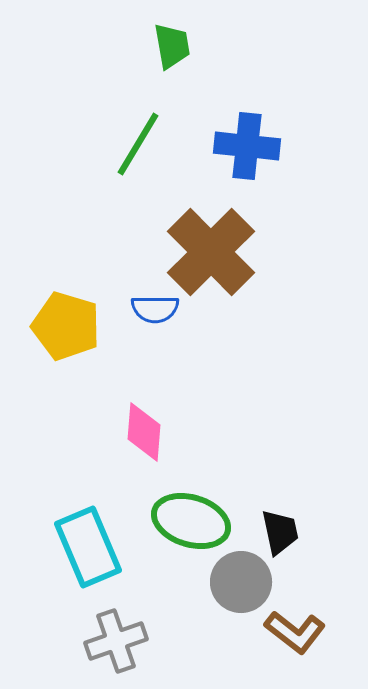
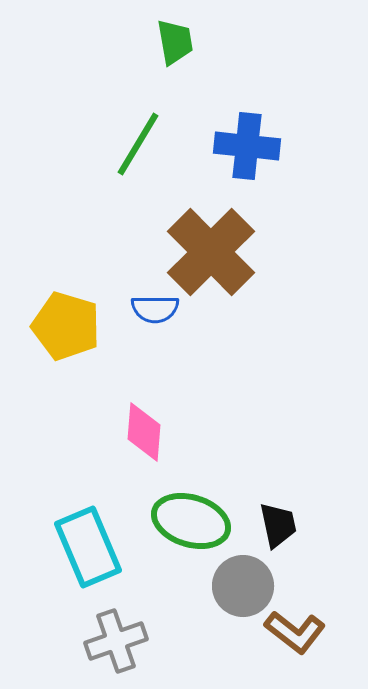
green trapezoid: moved 3 px right, 4 px up
black trapezoid: moved 2 px left, 7 px up
gray circle: moved 2 px right, 4 px down
